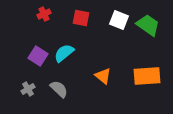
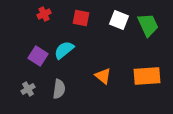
green trapezoid: rotated 30 degrees clockwise
cyan semicircle: moved 3 px up
gray semicircle: rotated 54 degrees clockwise
